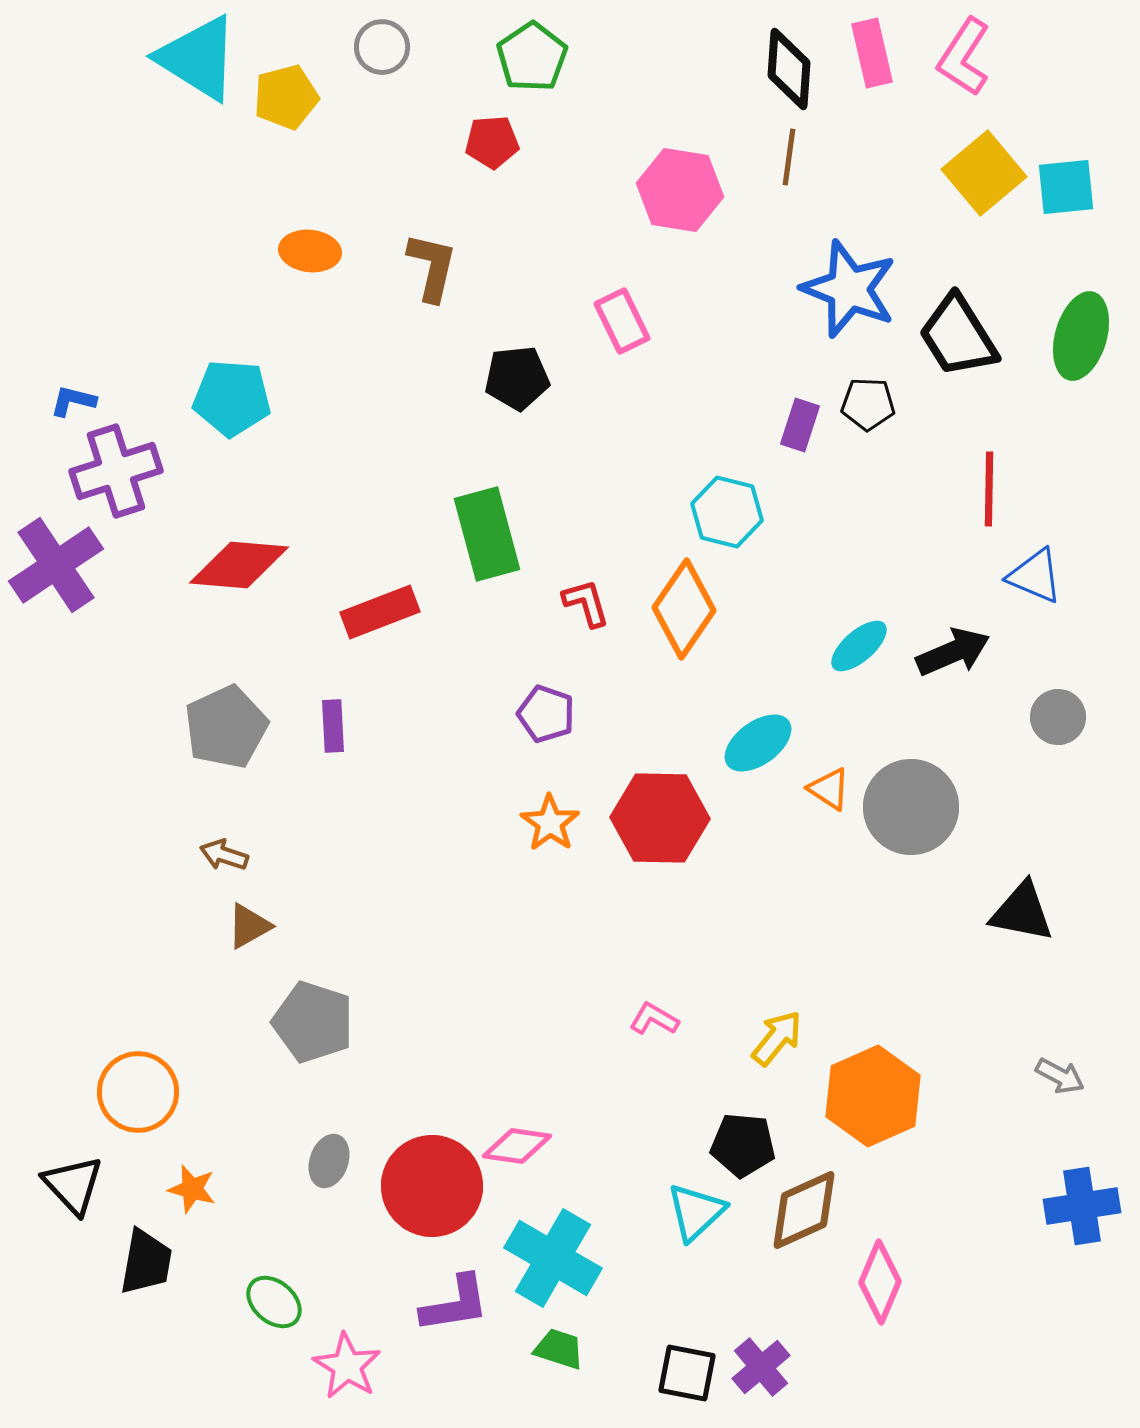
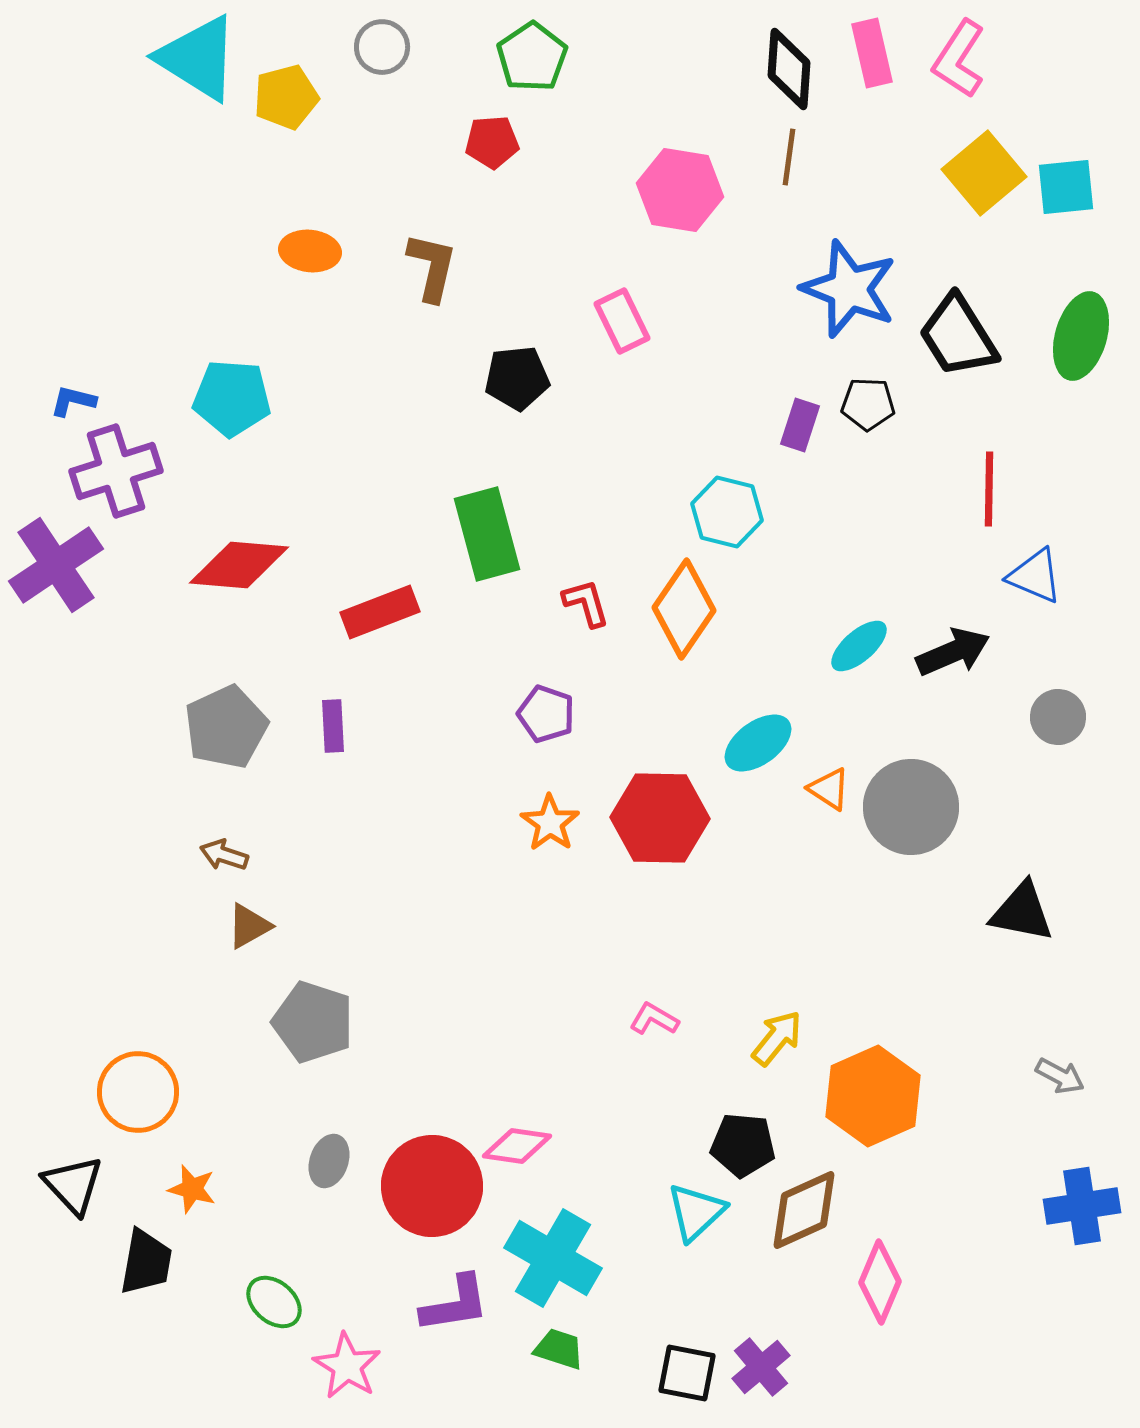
pink L-shape at (964, 57): moved 5 px left, 2 px down
